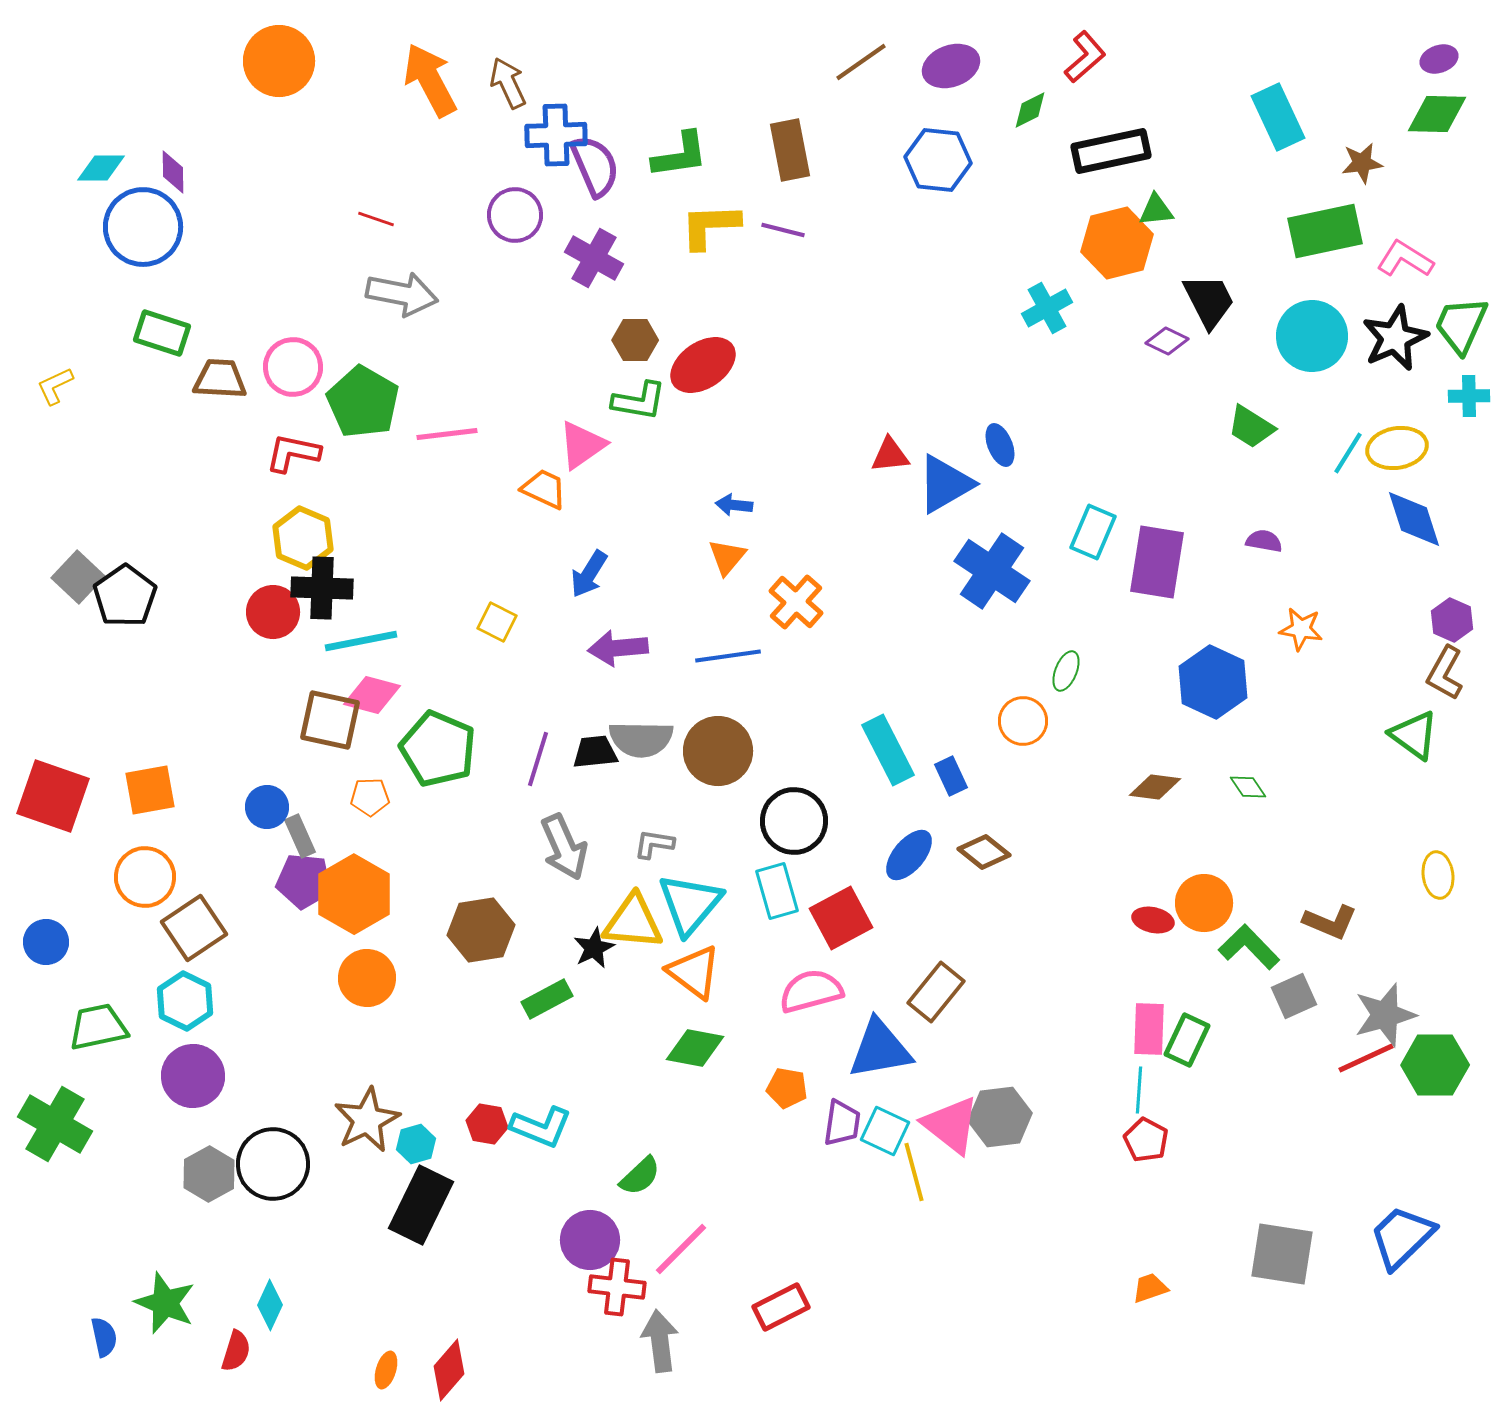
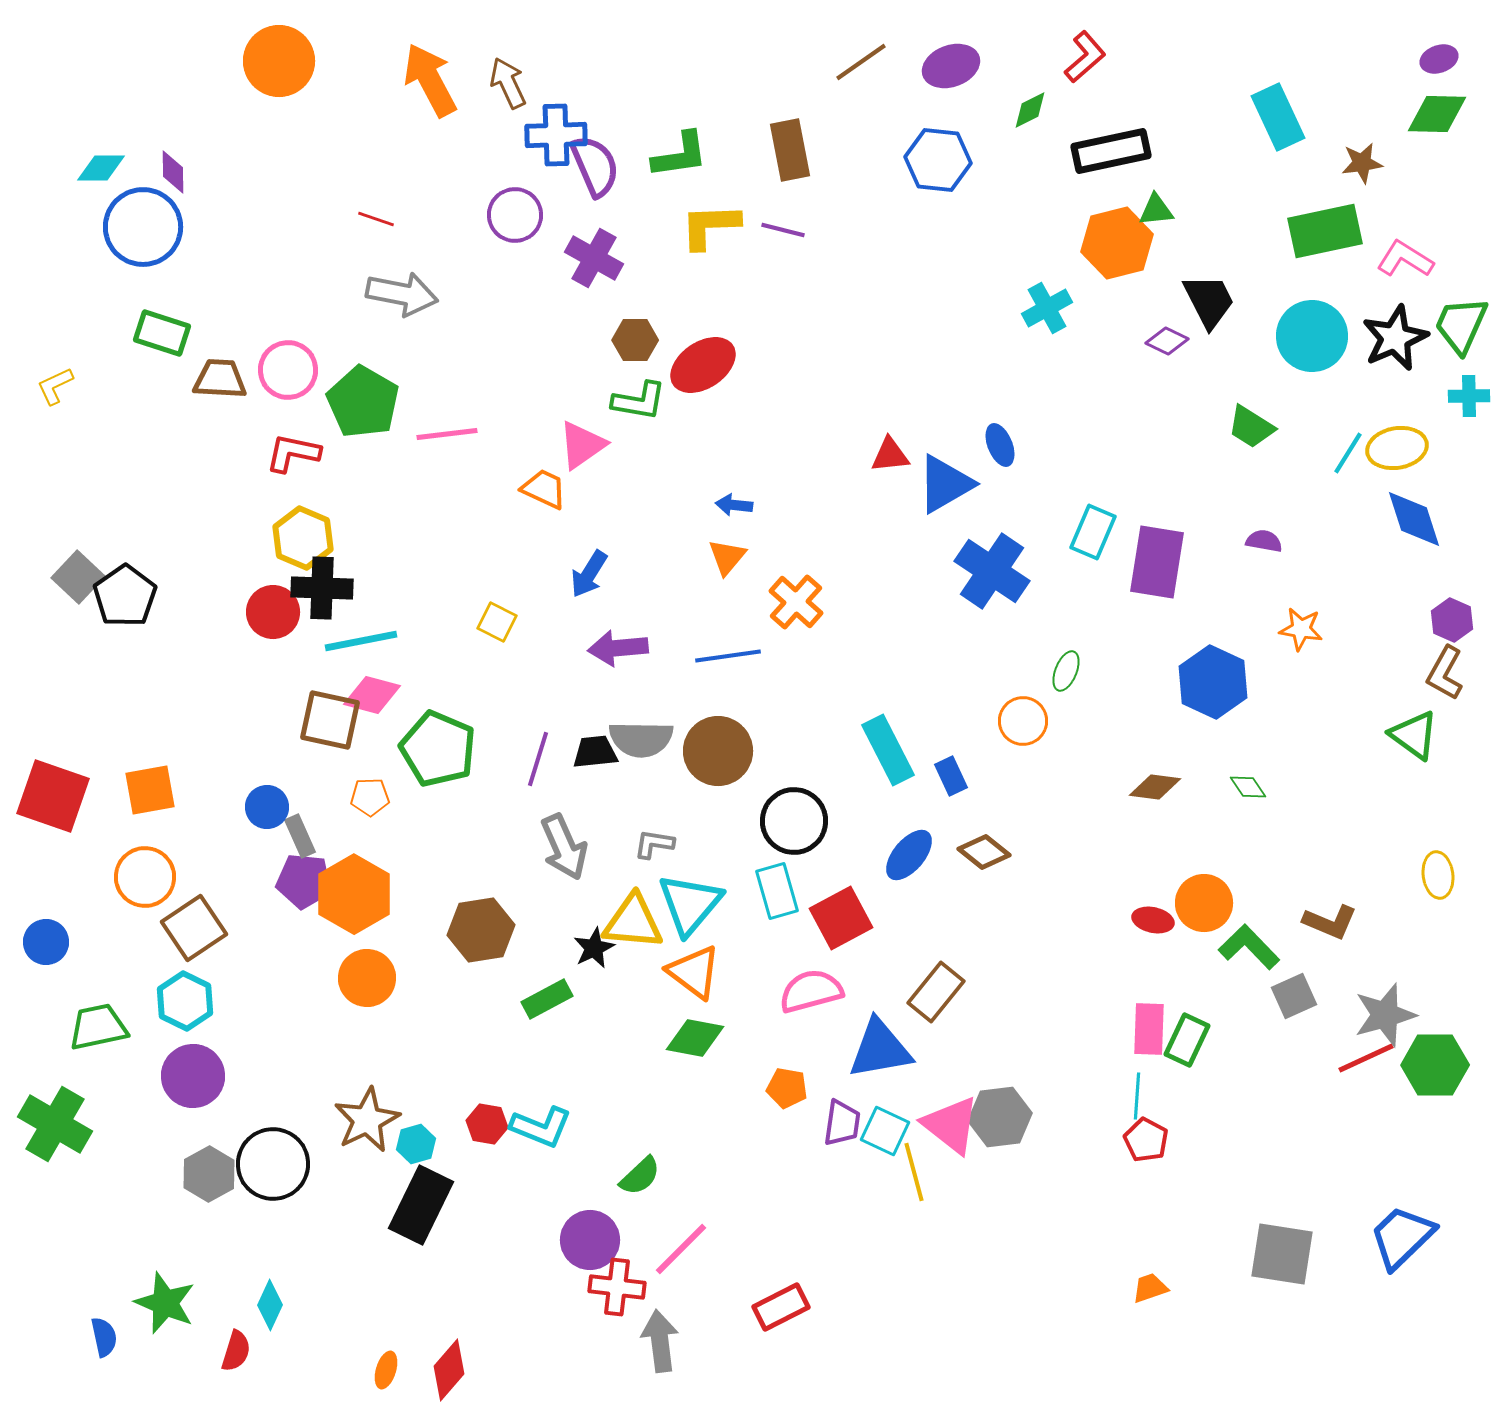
pink circle at (293, 367): moved 5 px left, 3 px down
green diamond at (695, 1048): moved 10 px up
cyan line at (1139, 1090): moved 2 px left, 6 px down
